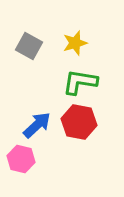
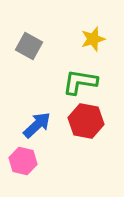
yellow star: moved 18 px right, 4 px up
red hexagon: moved 7 px right, 1 px up
pink hexagon: moved 2 px right, 2 px down
